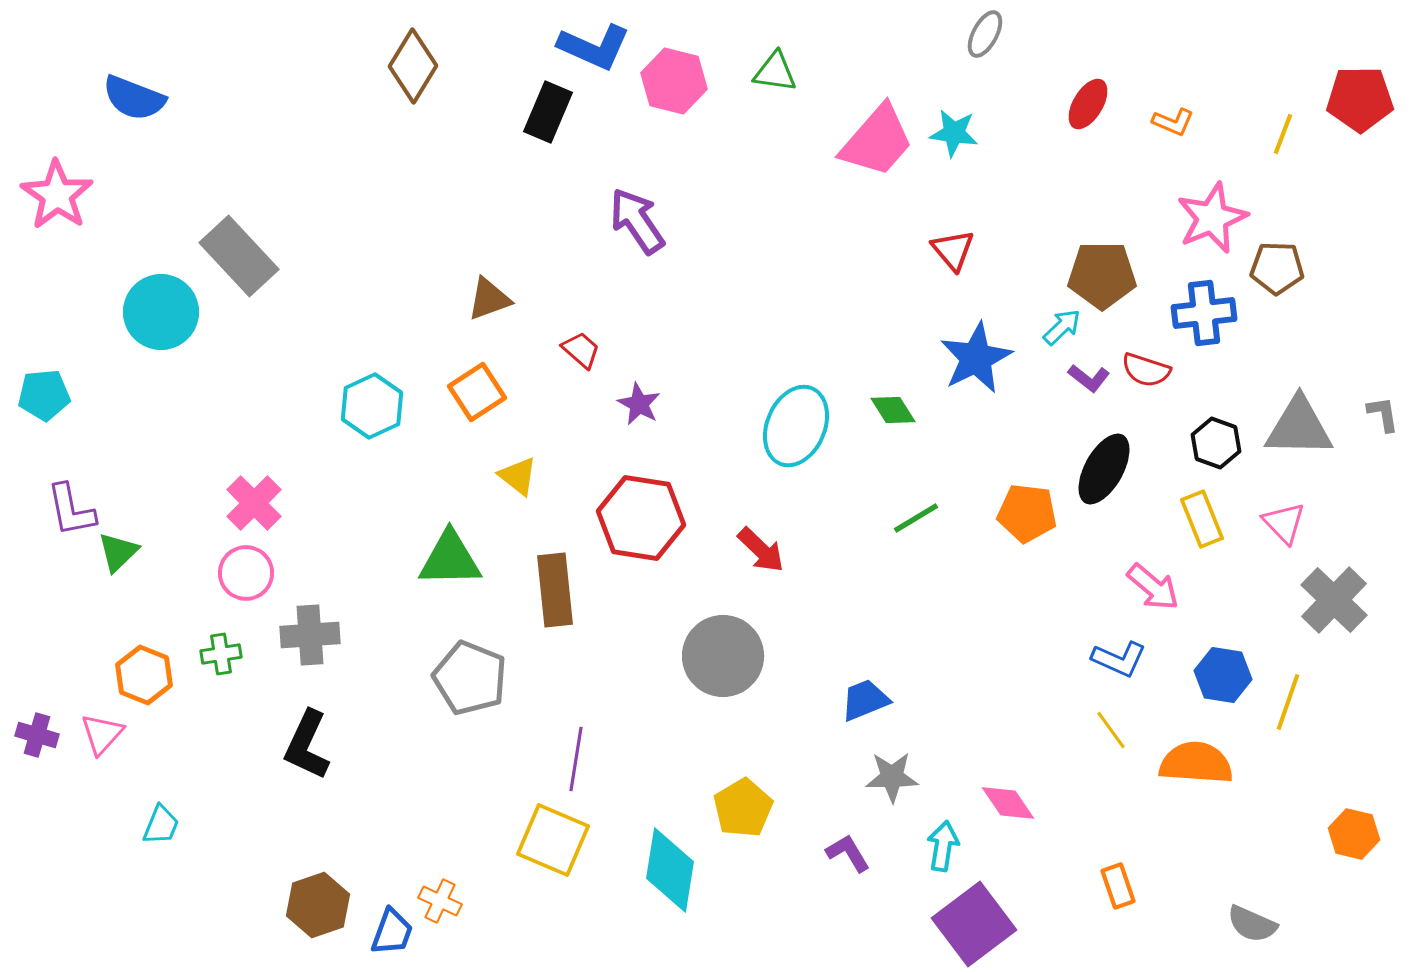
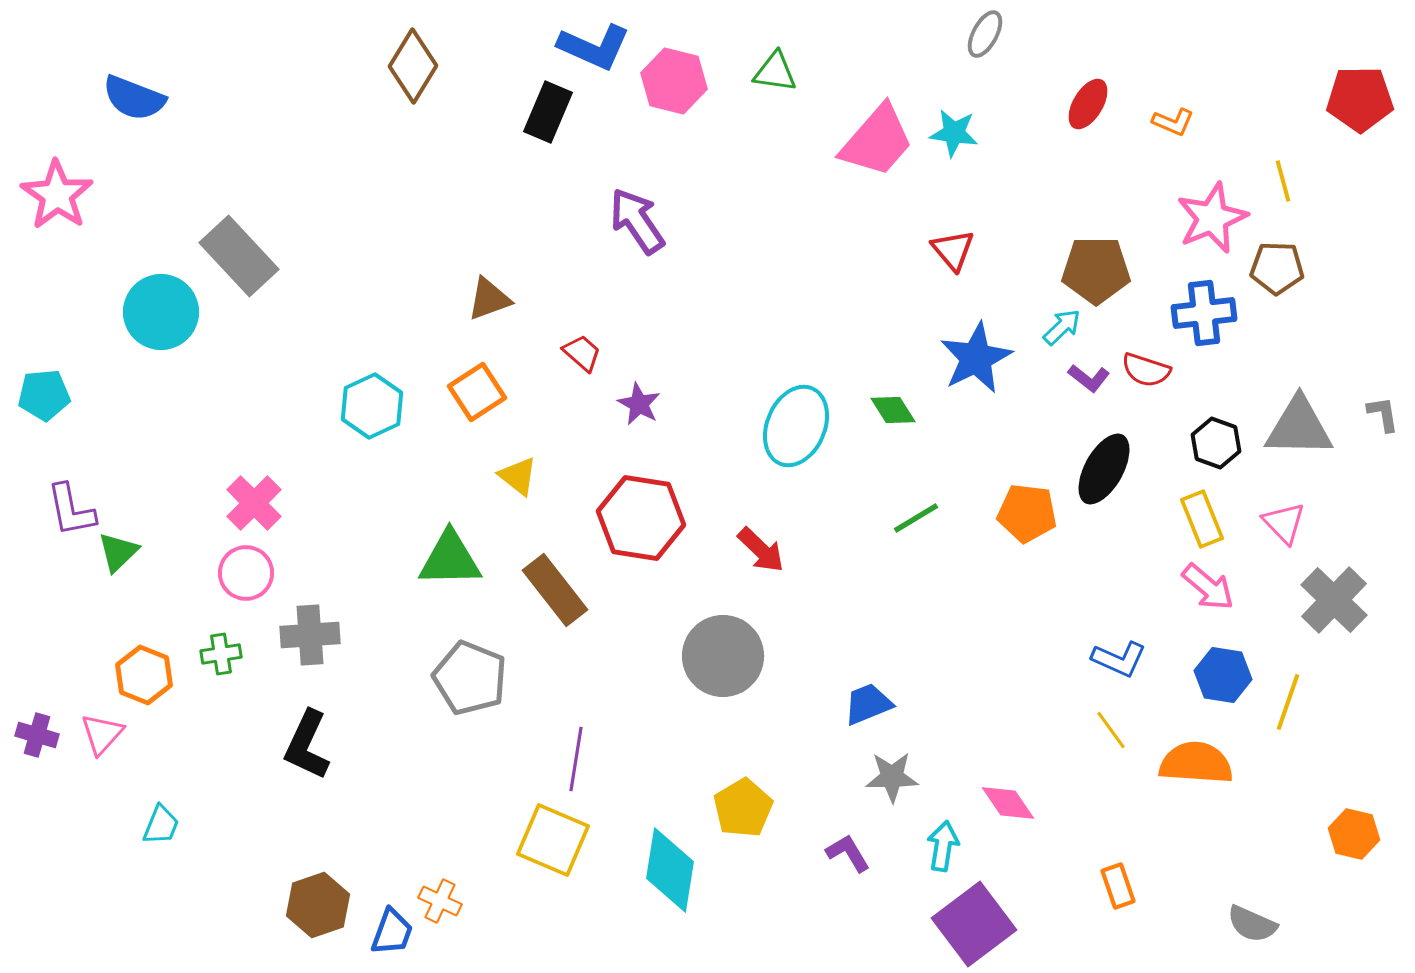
yellow line at (1283, 134): moved 47 px down; rotated 36 degrees counterclockwise
brown pentagon at (1102, 275): moved 6 px left, 5 px up
red trapezoid at (581, 350): moved 1 px right, 3 px down
pink arrow at (1153, 587): moved 55 px right
brown rectangle at (555, 590): rotated 32 degrees counterclockwise
blue trapezoid at (865, 700): moved 3 px right, 4 px down
